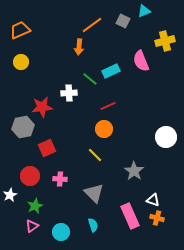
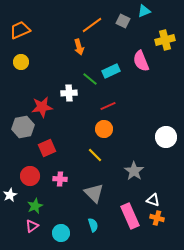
yellow cross: moved 1 px up
orange arrow: rotated 21 degrees counterclockwise
cyan circle: moved 1 px down
